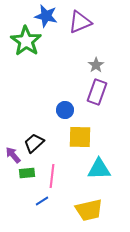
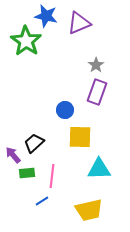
purple triangle: moved 1 px left, 1 px down
